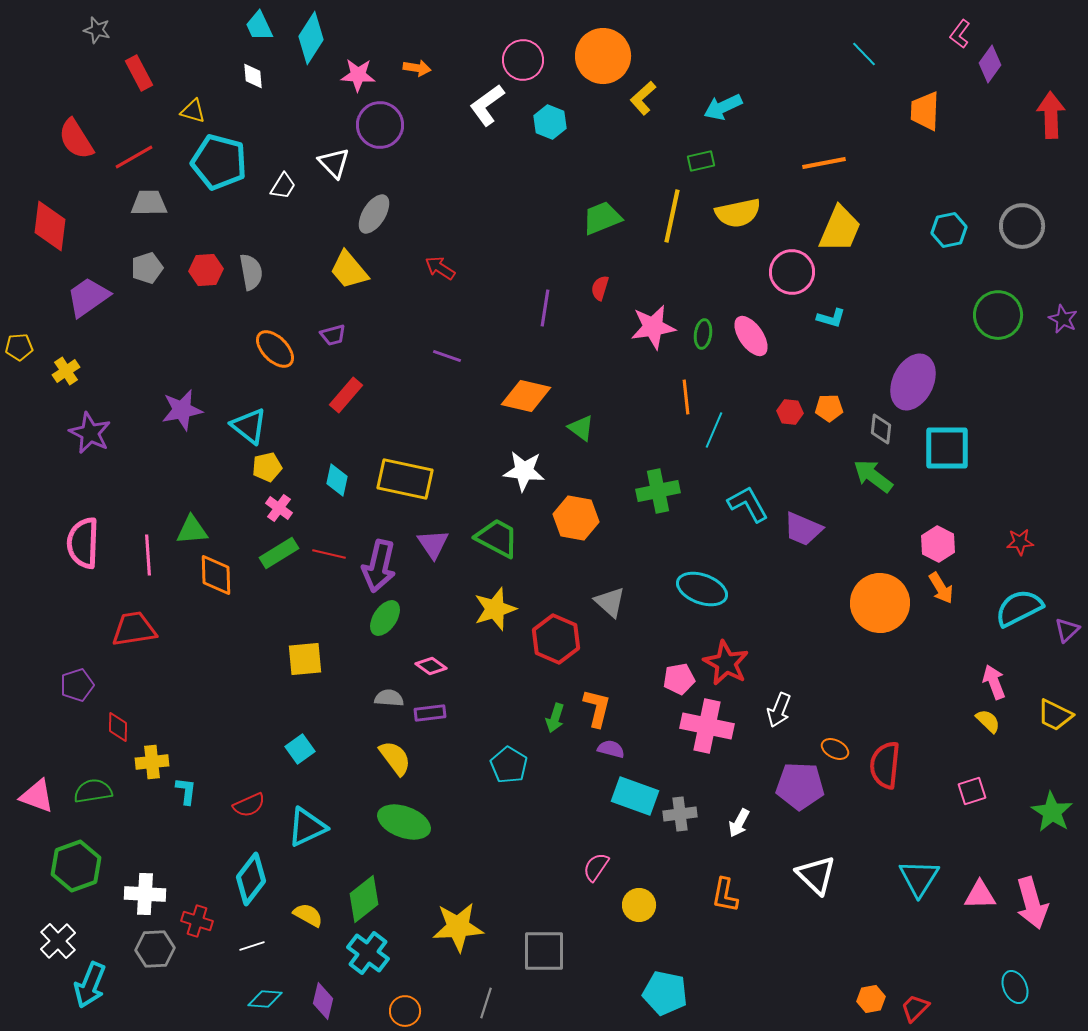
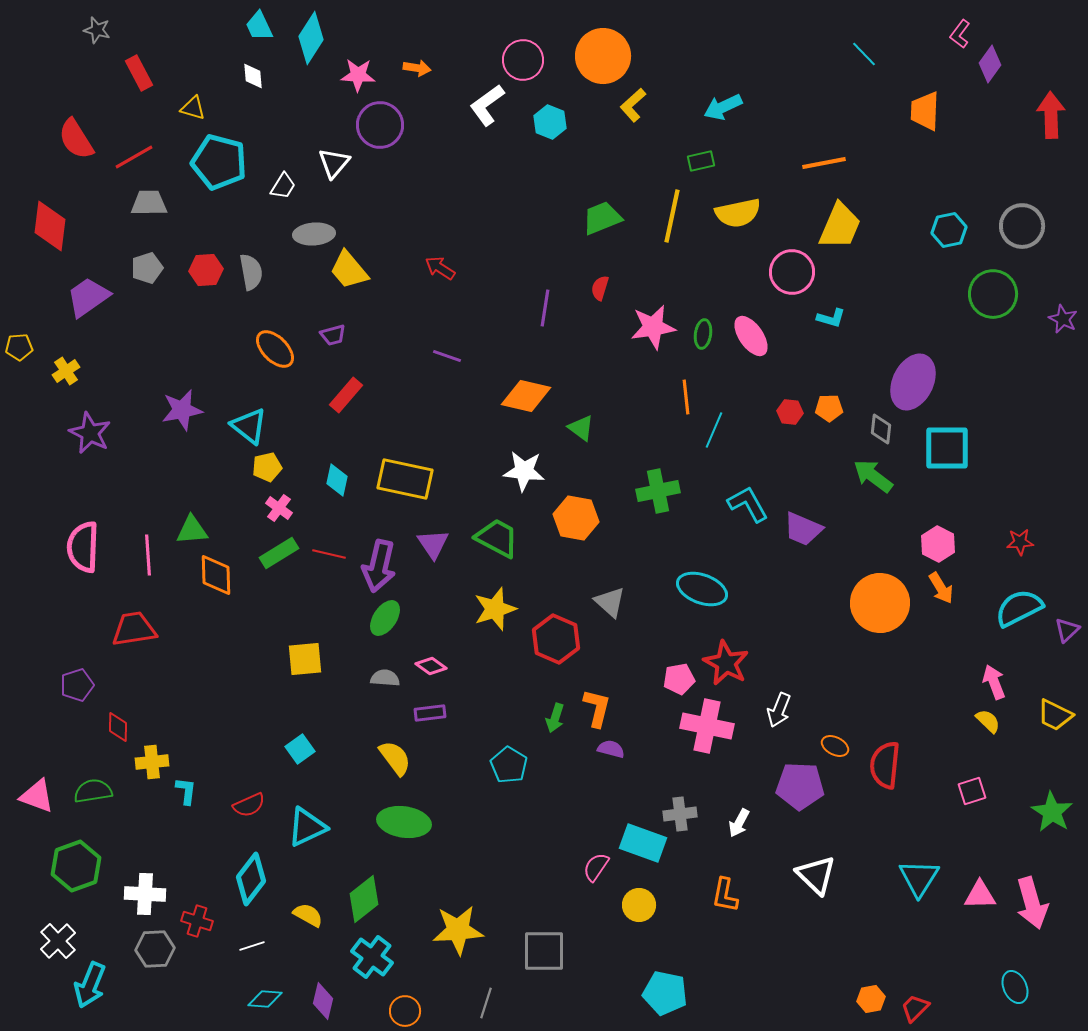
yellow L-shape at (643, 98): moved 10 px left, 7 px down
yellow triangle at (193, 111): moved 3 px up
white triangle at (334, 163): rotated 24 degrees clockwise
gray ellipse at (374, 214): moved 60 px left, 20 px down; rotated 54 degrees clockwise
yellow trapezoid at (840, 229): moved 3 px up
green circle at (998, 315): moved 5 px left, 21 px up
pink semicircle at (83, 543): moved 4 px down
gray semicircle at (389, 698): moved 4 px left, 20 px up
orange ellipse at (835, 749): moved 3 px up
cyan rectangle at (635, 796): moved 8 px right, 47 px down
green ellipse at (404, 822): rotated 12 degrees counterclockwise
yellow star at (458, 927): moved 3 px down
cyan cross at (368, 953): moved 4 px right, 4 px down
